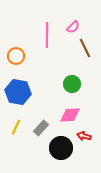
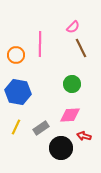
pink line: moved 7 px left, 9 px down
brown line: moved 4 px left
orange circle: moved 1 px up
gray rectangle: rotated 14 degrees clockwise
